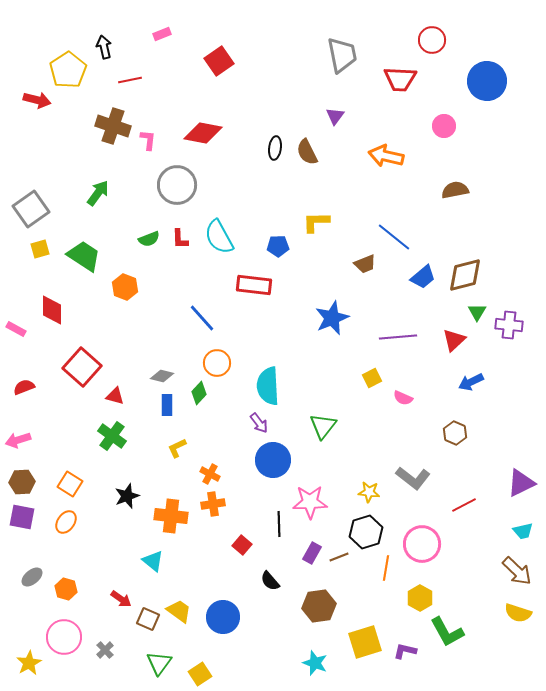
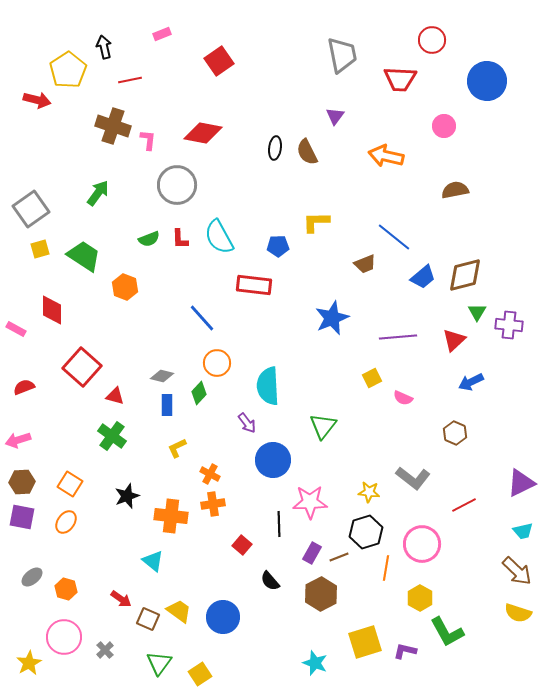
purple arrow at (259, 423): moved 12 px left
brown hexagon at (319, 606): moved 2 px right, 12 px up; rotated 20 degrees counterclockwise
